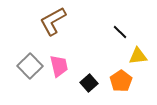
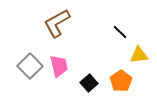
brown L-shape: moved 4 px right, 2 px down
yellow triangle: moved 1 px right, 1 px up
